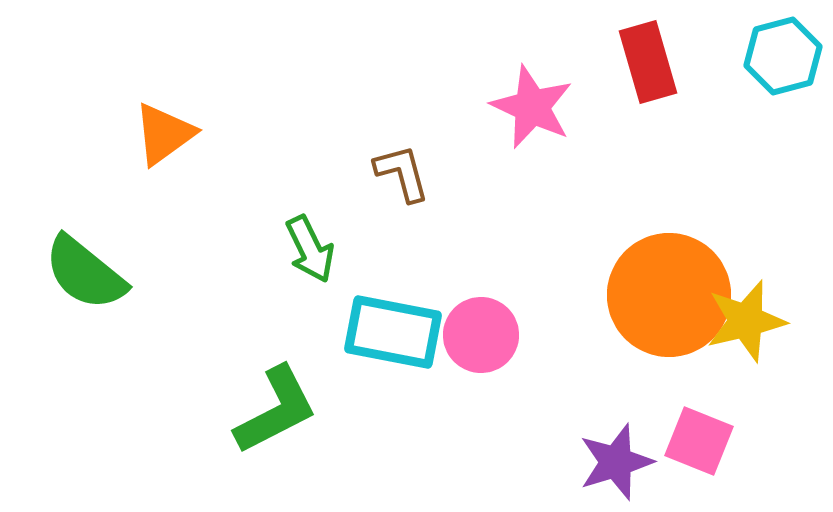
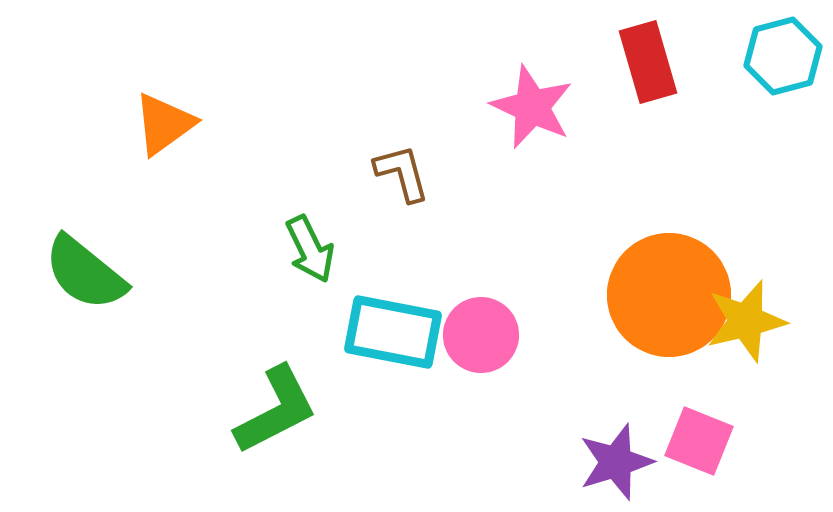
orange triangle: moved 10 px up
